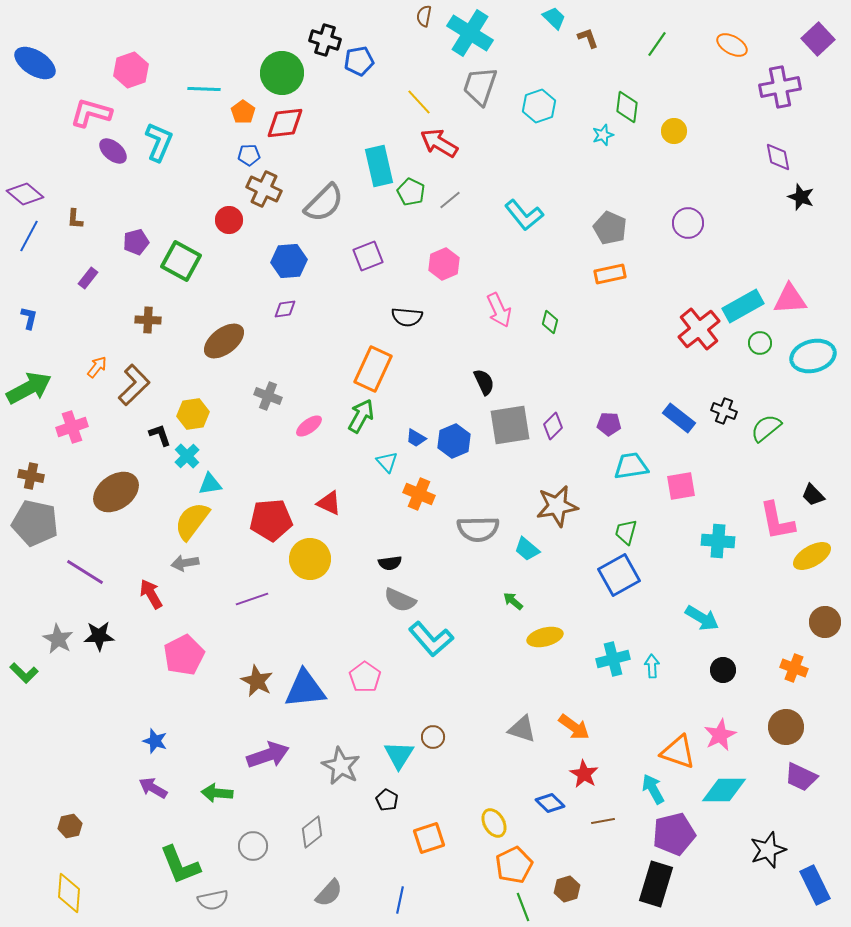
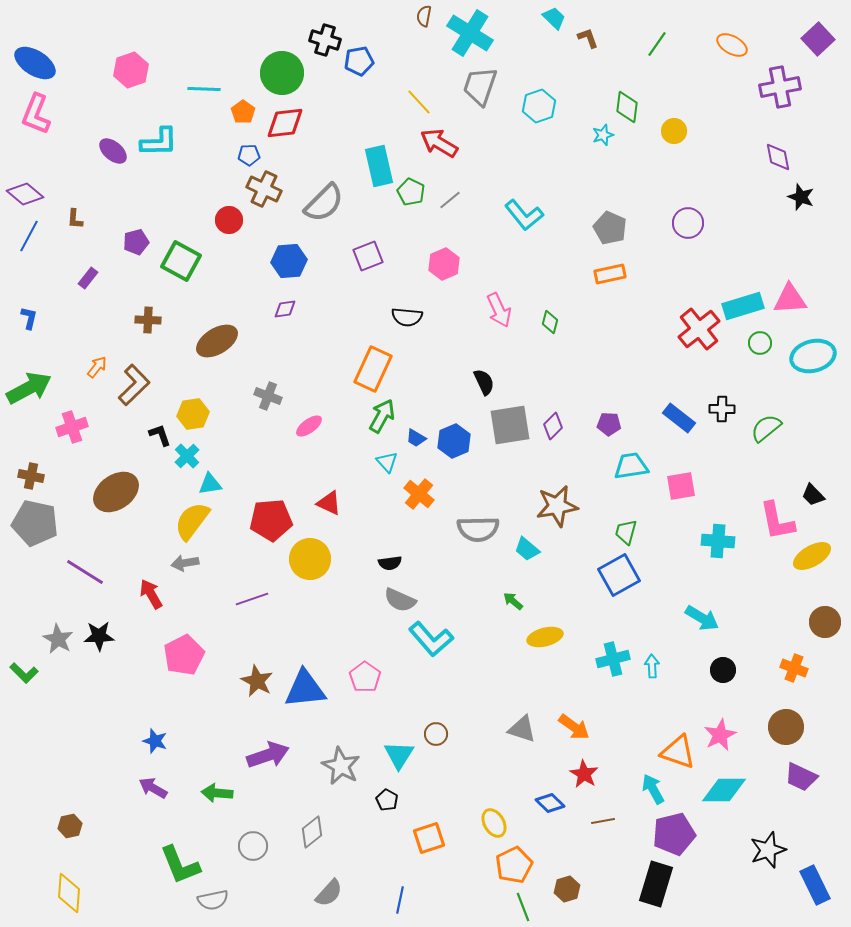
pink L-shape at (91, 113): moved 55 px left, 1 px down; rotated 84 degrees counterclockwise
cyan L-shape at (159, 142): rotated 66 degrees clockwise
cyan rectangle at (743, 306): rotated 12 degrees clockwise
brown ellipse at (224, 341): moved 7 px left; rotated 6 degrees clockwise
black cross at (724, 411): moved 2 px left, 2 px up; rotated 20 degrees counterclockwise
green arrow at (361, 416): moved 21 px right
orange cross at (419, 494): rotated 16 degrees clockwise
brown circle at (433, 737): moved 3 px right, 3 px up
